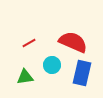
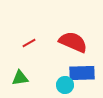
cyan circle: moved 13 px right, 20 px down
blue rectangle: rotated 75 degrees clockwise
green triangle: moved 5 px left, 1 px down
